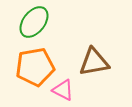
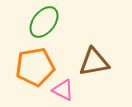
green ellipse: moved 10 px right
